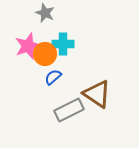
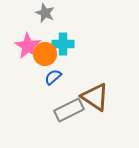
pink star: rotated 20 degrees counterclockwise
brown triangle: moved 2 px left, 3 px down
